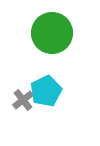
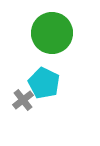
cyan pentagon: moved 2 px left, 8 px up; rotated 20 degrees counterclockwise
